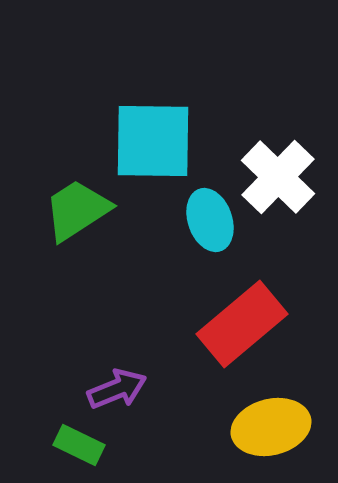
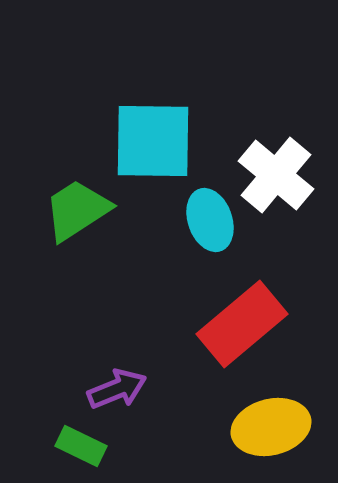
white cross: moved 2 px left, 2 px up; rotated 4 degrees counterclockwise
green rectangle: moved 2 px right, 1 px down
